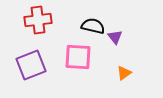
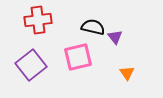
black semicircle: moved 1 px down
pink square: rotated 16 degrees counterclockwise
purple square: rotated 16 degrees counterclockwise
orange triangle: moved 3 px right; rotated 28 degrees counterclockwise
